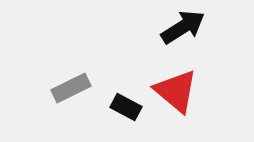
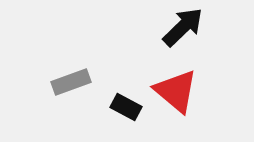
black arrow: rotated 12 degrees counterclockwise
gray rectangle: moved 6 px up; rotated 6 degrees clockwise
